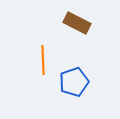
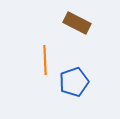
orange line: moved 2 px right
